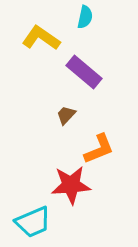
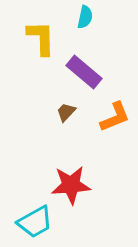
yellow L-shape: rotated 54 degrees clockwise
brown trapezoid: moved 3 px up
orange L-shape: moved 16 px right, 32 px up
cyan trapezoid: moved 2 px right; rotated 6 degrees counterclockwise
